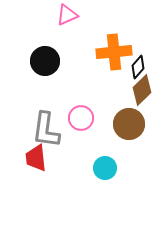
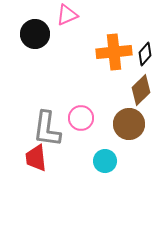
black circle: moved 10 px left, 27 px up
black diamond: moved 7 px right, 13 px up
brown diamond: moved 1 px left
gray L-shape: moved 1 px right, 1 px up
cyan circle: moved 7 px up
